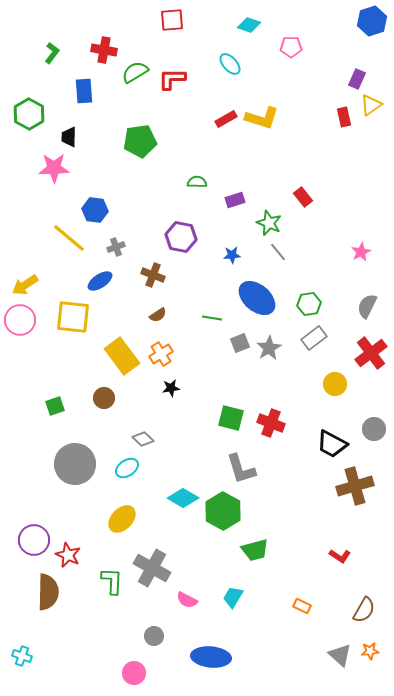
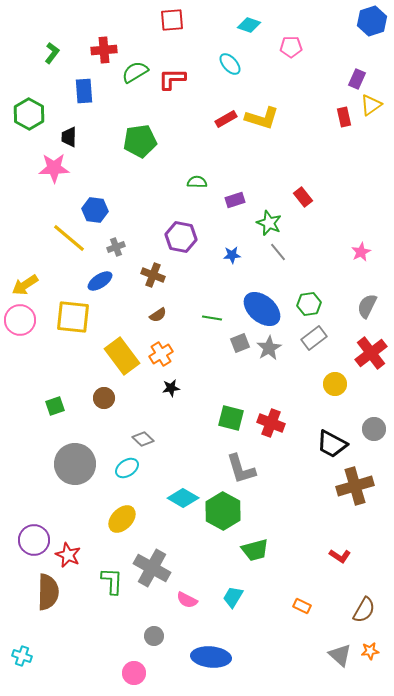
red cross at (104, 50): rotated 15 degrees counterclockwise
blue ellipse at (257, 298): moved 5 px right, 11 px down
